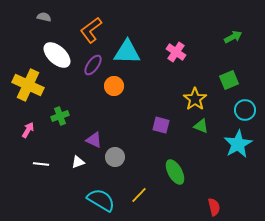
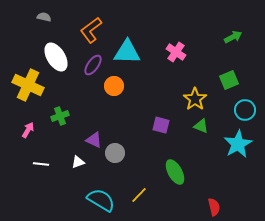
white ellipse: moved 1 px left, 2 px down; rotated 16 degrees clockwise
gray circle: moved 4 px up
